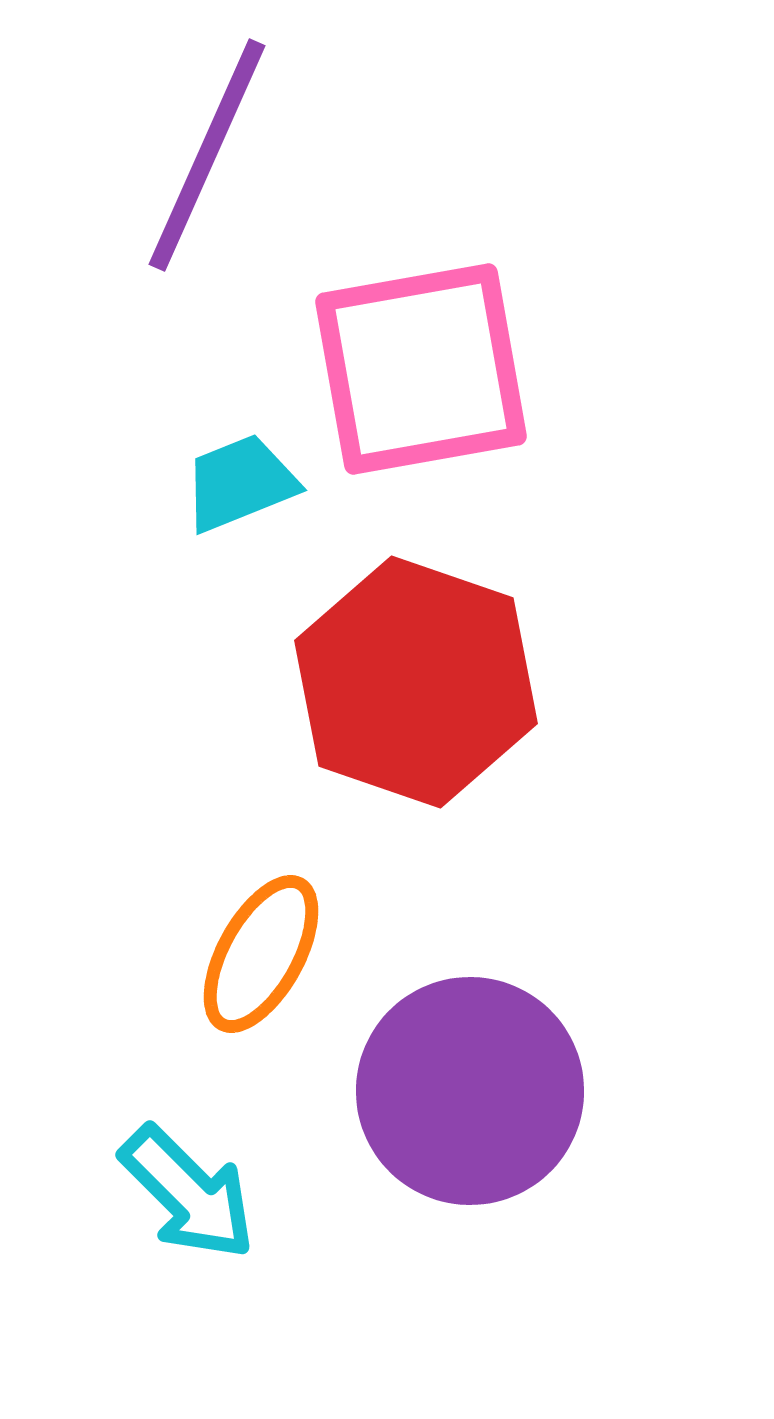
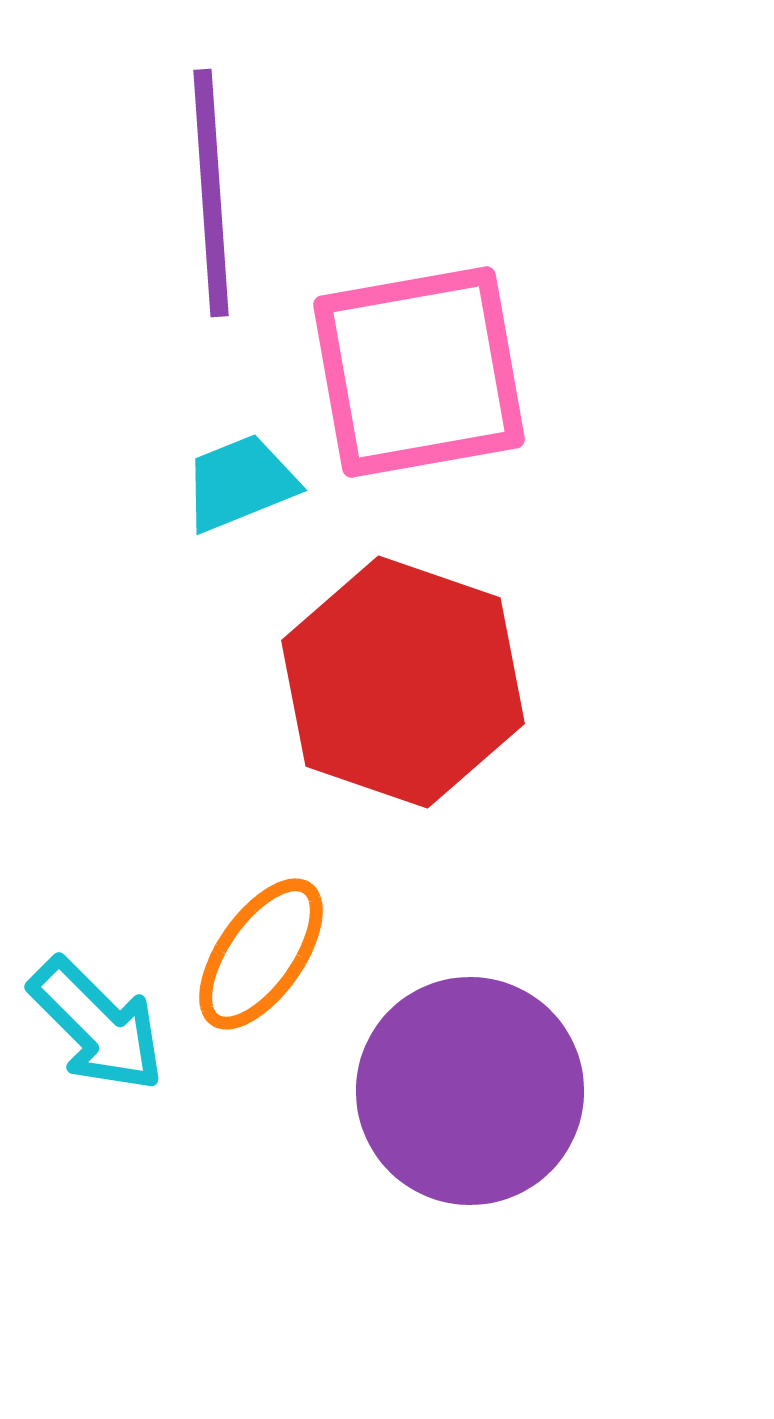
purple line: moved 4 px right, 38 px down; rotated 28 degrees counterclockwise
pink square: moved 2 px left, 3 px down
red hexagon: moved 13 px left
orange ellipse: rotated 6 degrees clockwise
cyan arrow: moved 91 px left, 168 px up
